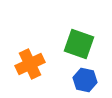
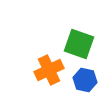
orange cross: moved 19 px right, 6 px down
